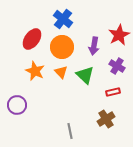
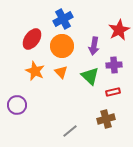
blue cross: rotated 24 degrees clockwise
red star: moved 5 px up
orange circle: moved 1 px up
purple cross: moved 3 px left, 1 px up; rotated 35 degrees counterclockwise
green triangle: moved 5 px right, 1 px down
brown cross: rotated 18 degrees clockwise
gray line: rotated 63 degrees clockwise
